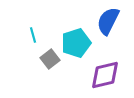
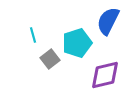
cyan pentagon: moved 1 px right
